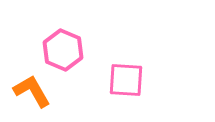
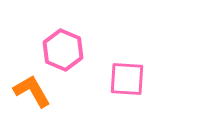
pink square: moved 1 px right, 1 px up
